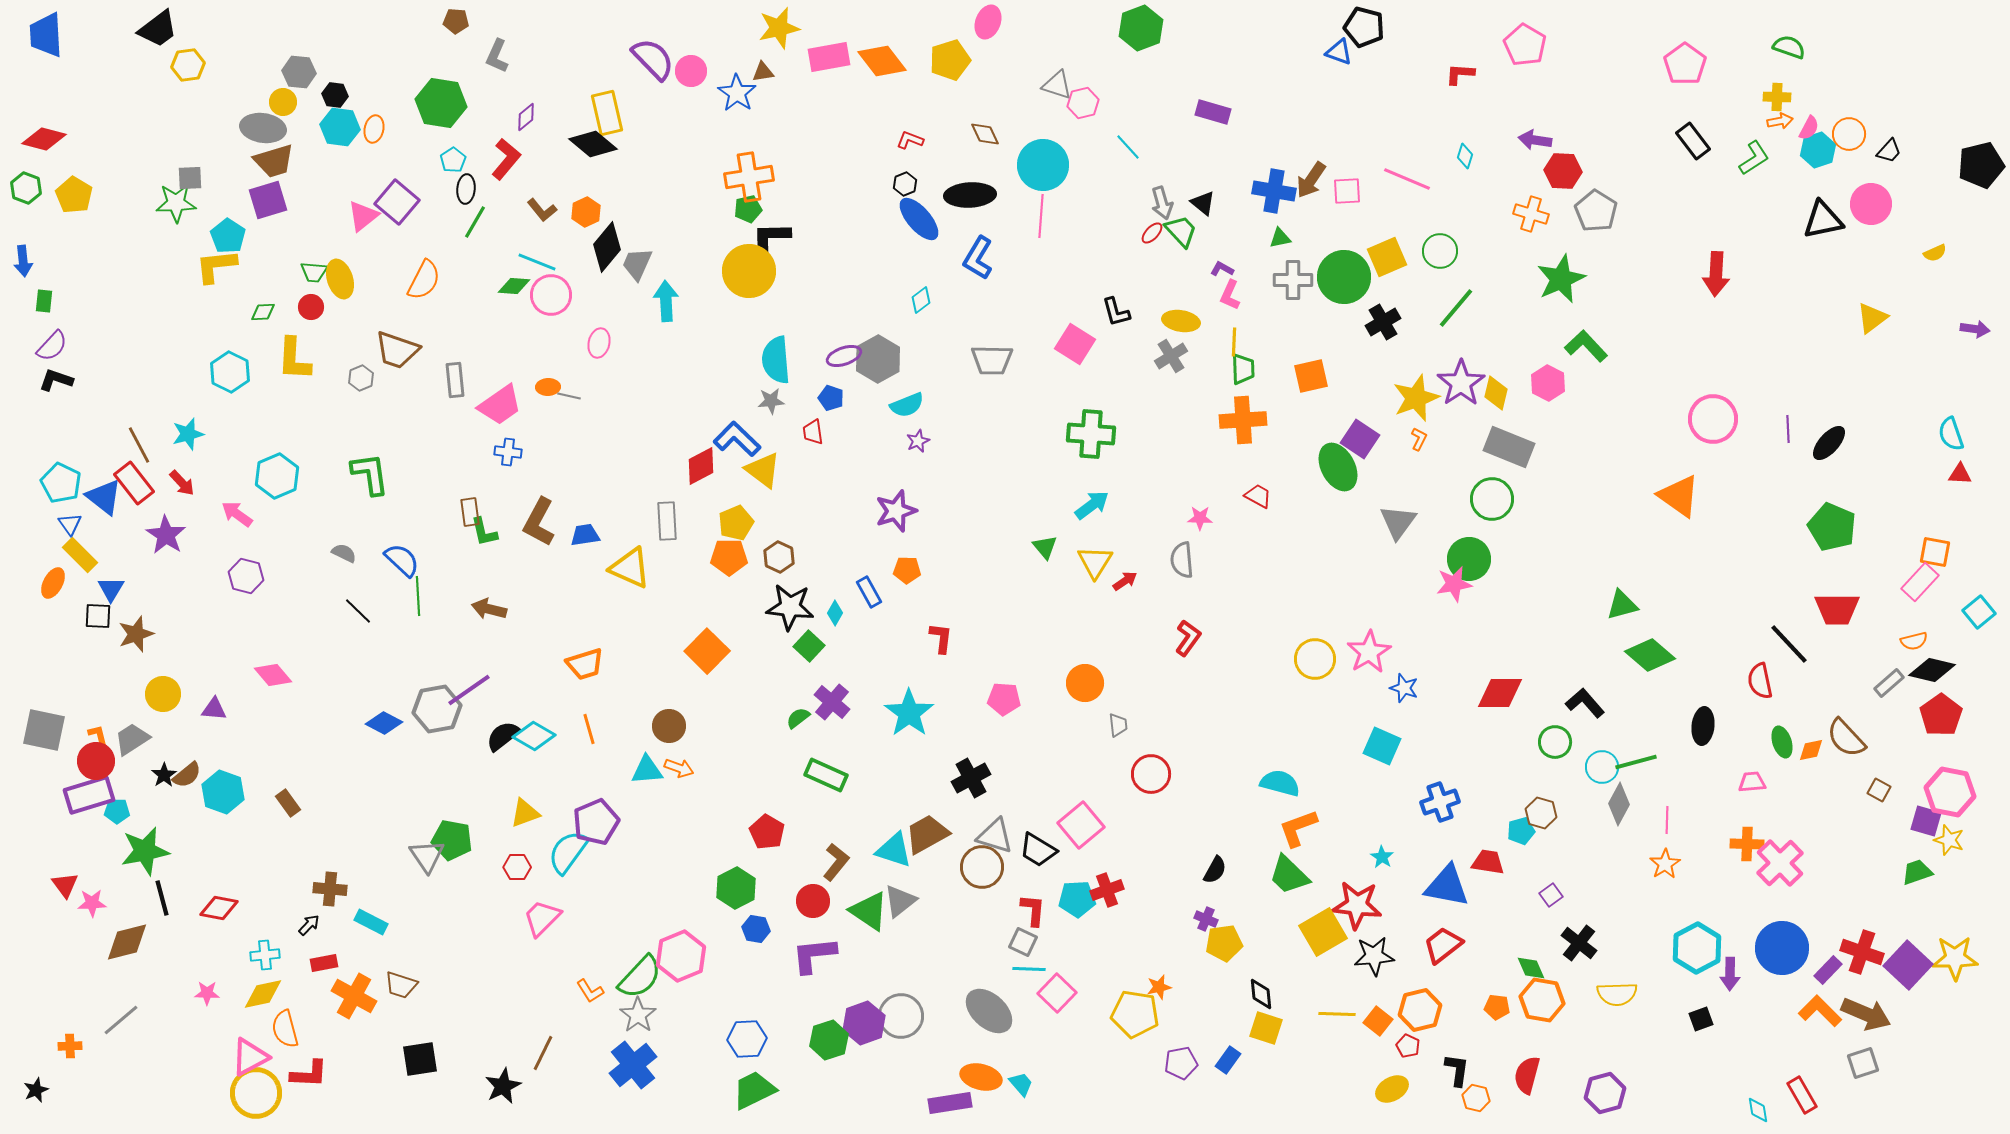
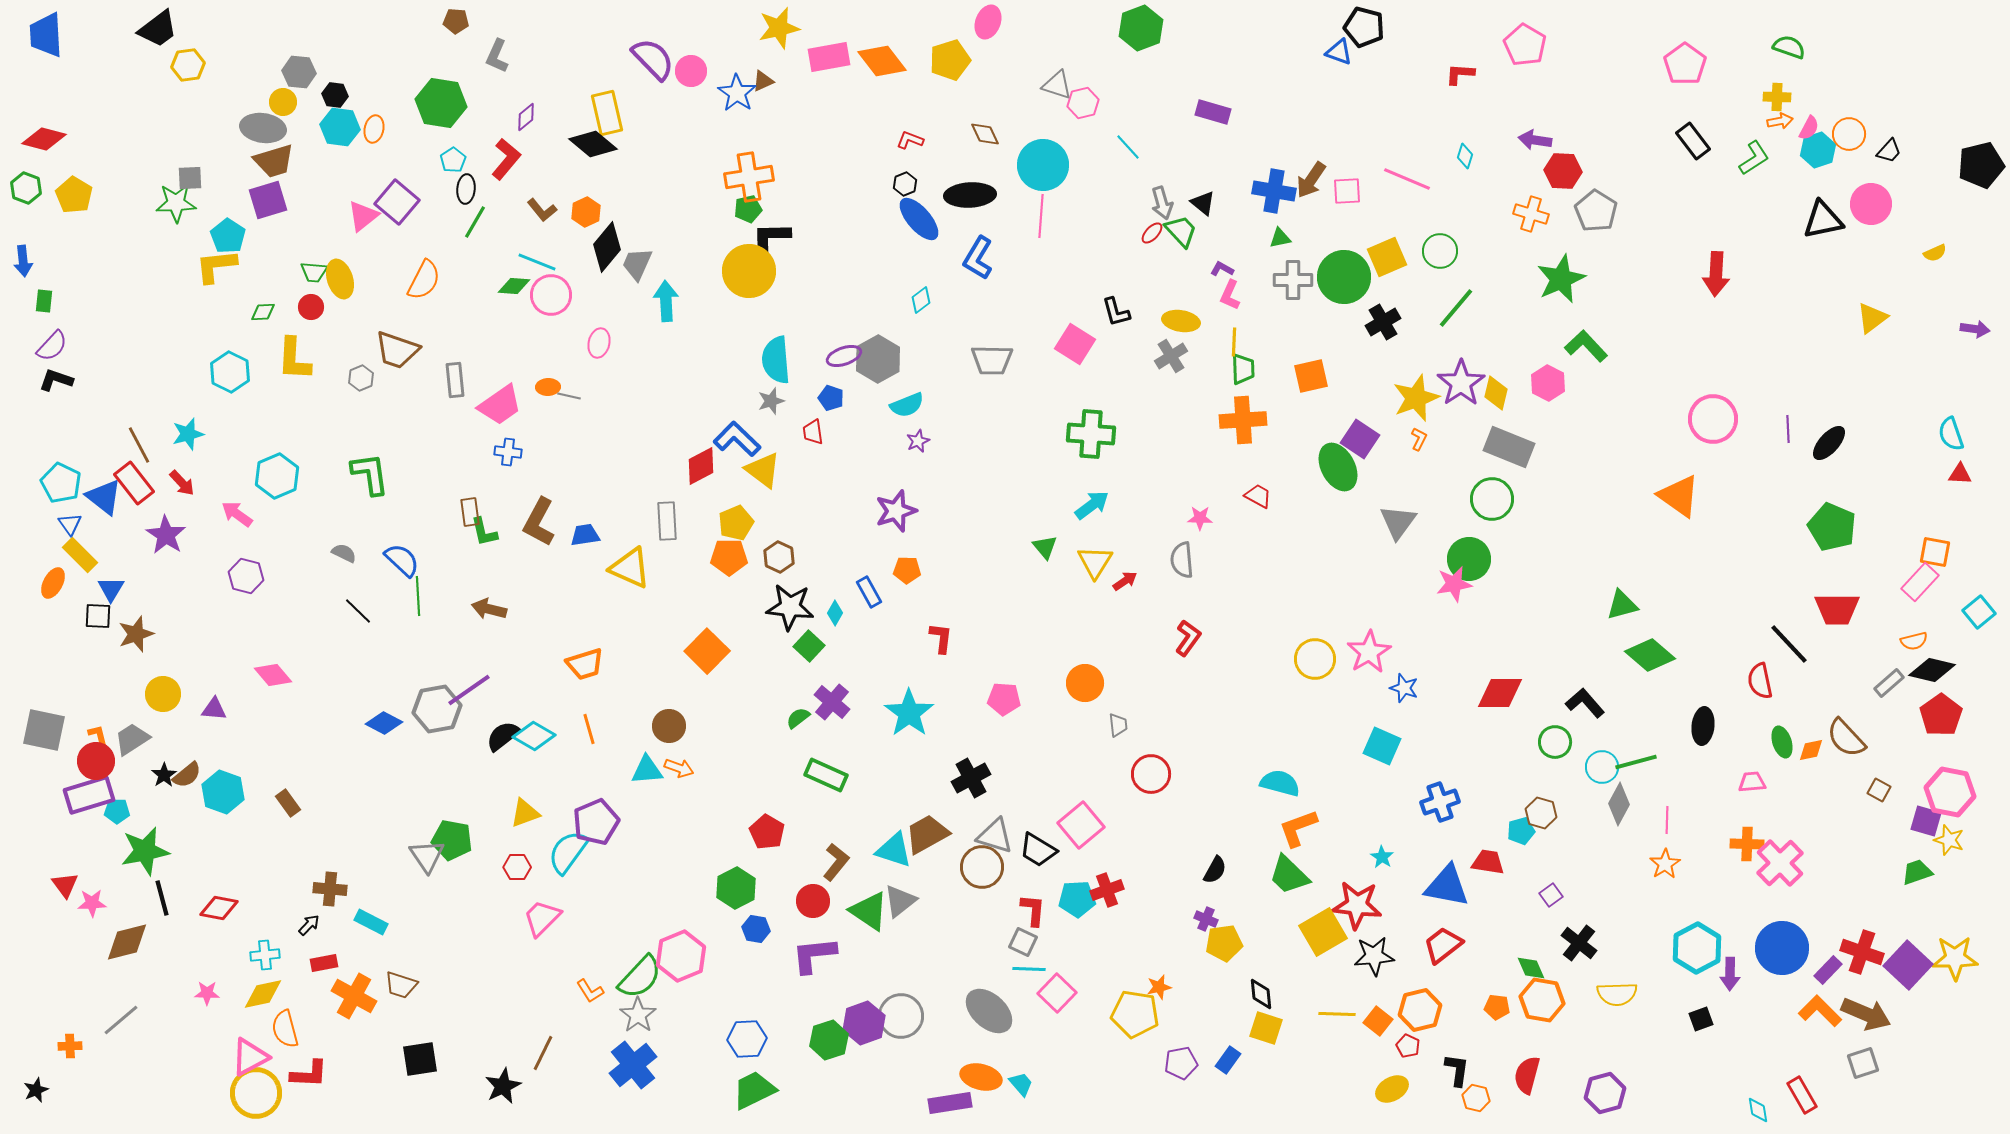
brown triangle at (763, 72): moved 9 px down; rotated 15 degrees counterclockwise
gray star at (771, 401): rotated 12 degrees counterclockwise
